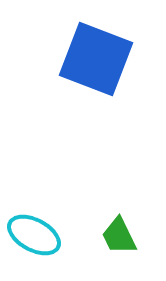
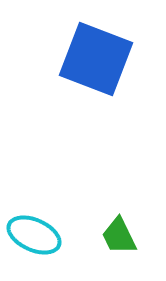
cyan ellipse: rotated 4 degrees counterclockwise
